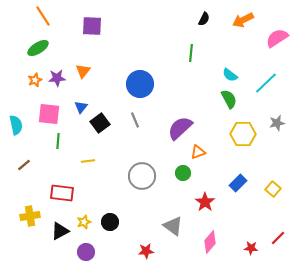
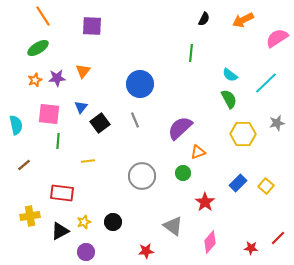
yellow square at (273, 189): moved 7 px left, 3 px up
black circle at (110, 222): moved 3 px right
